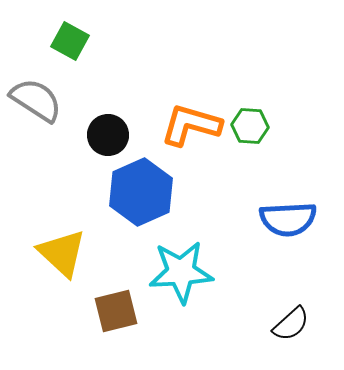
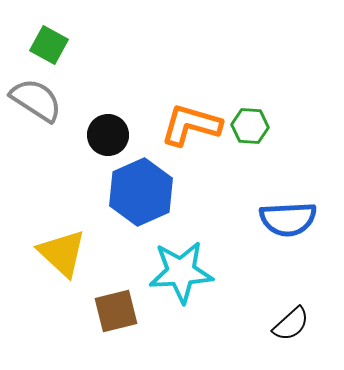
green square: moved 21 px left, 4 px down
